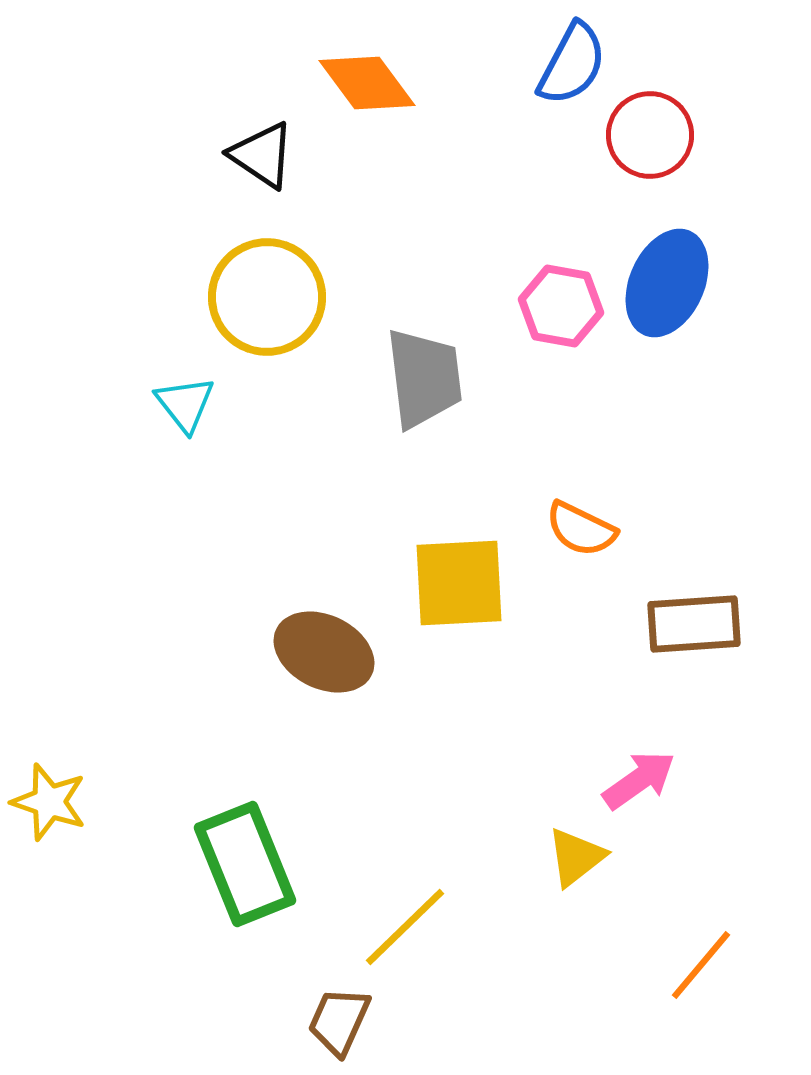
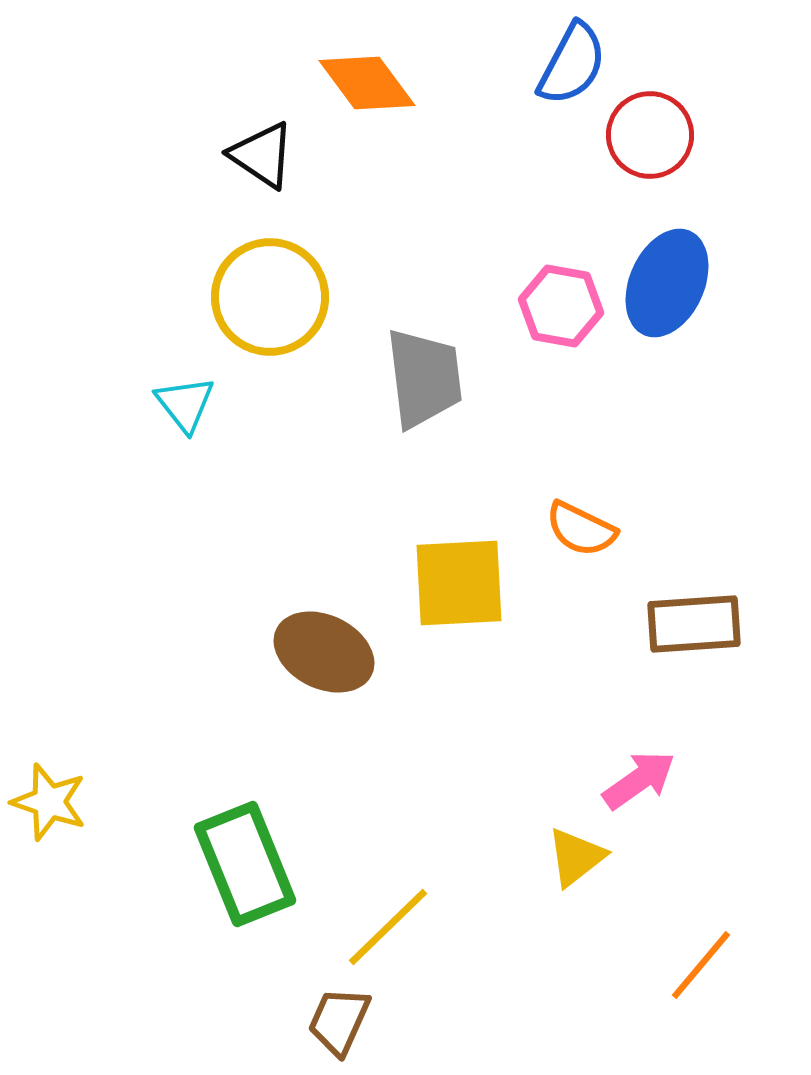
yellow circle: moved 3 px right
yellow line: moved 17 px left
